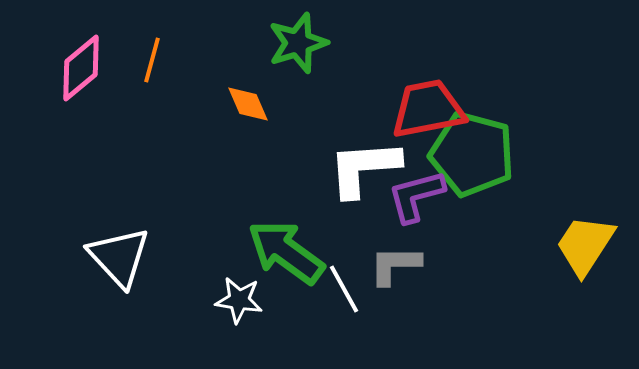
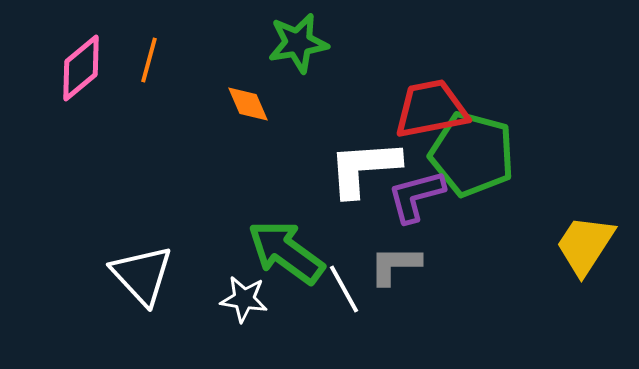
green star: rotated 8 degrees clockwise
orange line: moved 3 px left
red trapezoid: moved 3 px right
white triangle: moved 23 px right, 18 px down
white star: moved 5 px right, 1 px up
